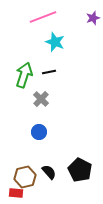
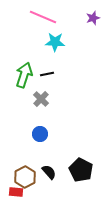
pink line: rotated 44 degrees clockwise
cyan star: rotated 18 degrees counterclockwise
black line: moved 2 px left, 2 px down
blue circle: moved 1 px right, 2 px down
black pentagon: moved 1 px right
brown hexagon: rotated 15 degrees counterclockwise
red rectangle: moved 1 px up
